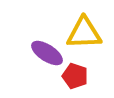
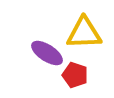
red pentagon: moved 1 px up
